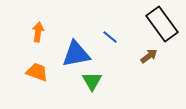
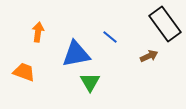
black rectangle: moved 3 px right
brown arrow: rotated 12 degrees clockwise
orange trapezoid: moved 13 px left
green triangle: moved 2 px left, 1 px down
